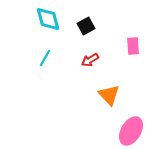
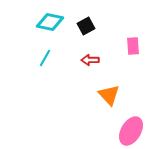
cyan diamond: moved 2 px right, 3 px down; rotated 64 degrees counterclockwise
red arrow: rotated 30 degrees clockwise
